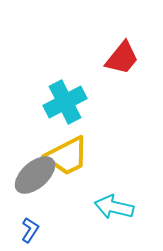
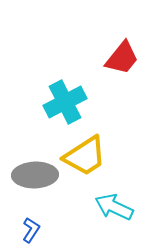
yellow trapezoid: moved 18 px right; rotated 6 degrees counterclockwise
gray ellipse: rotated 39 degrees clockwise
cyan arrow: rotated 12 degrees clockwise
blue L-shape: moved 1 px right
